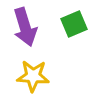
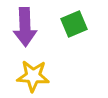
purple arrow: rotated 15 degrees clockwise
